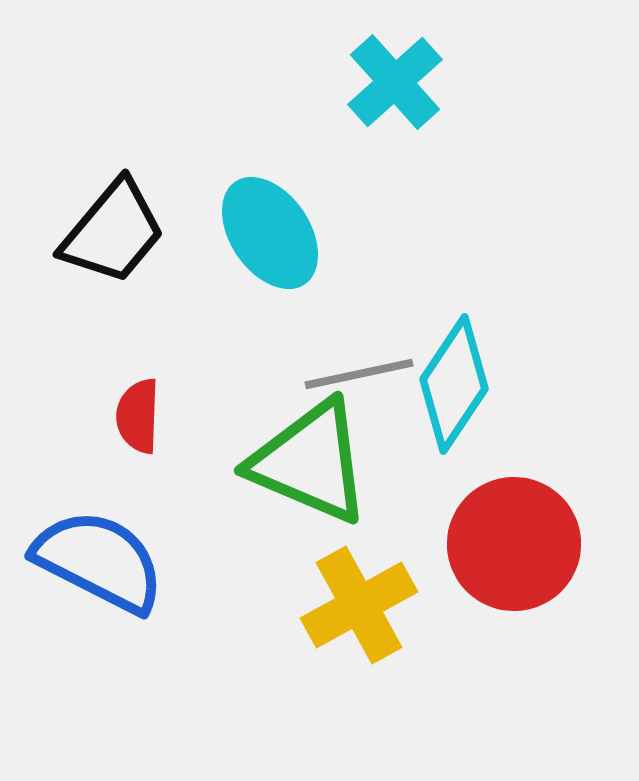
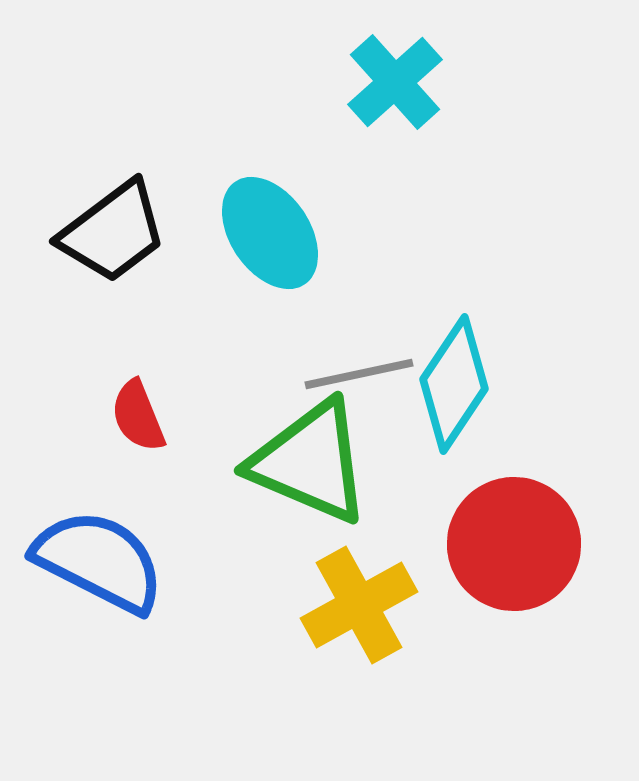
black trapezoid: rotated 13 degrees clockwise
red semicircle: rotated 24 degrees counterclockwise
